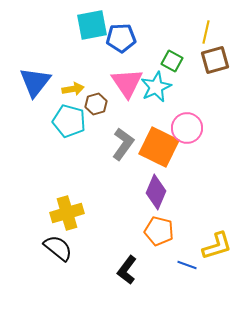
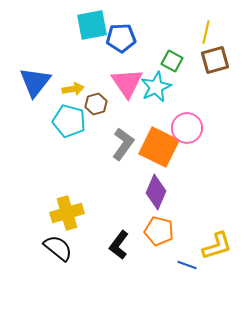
black L-shape: moved 8 px left, 25 px up
